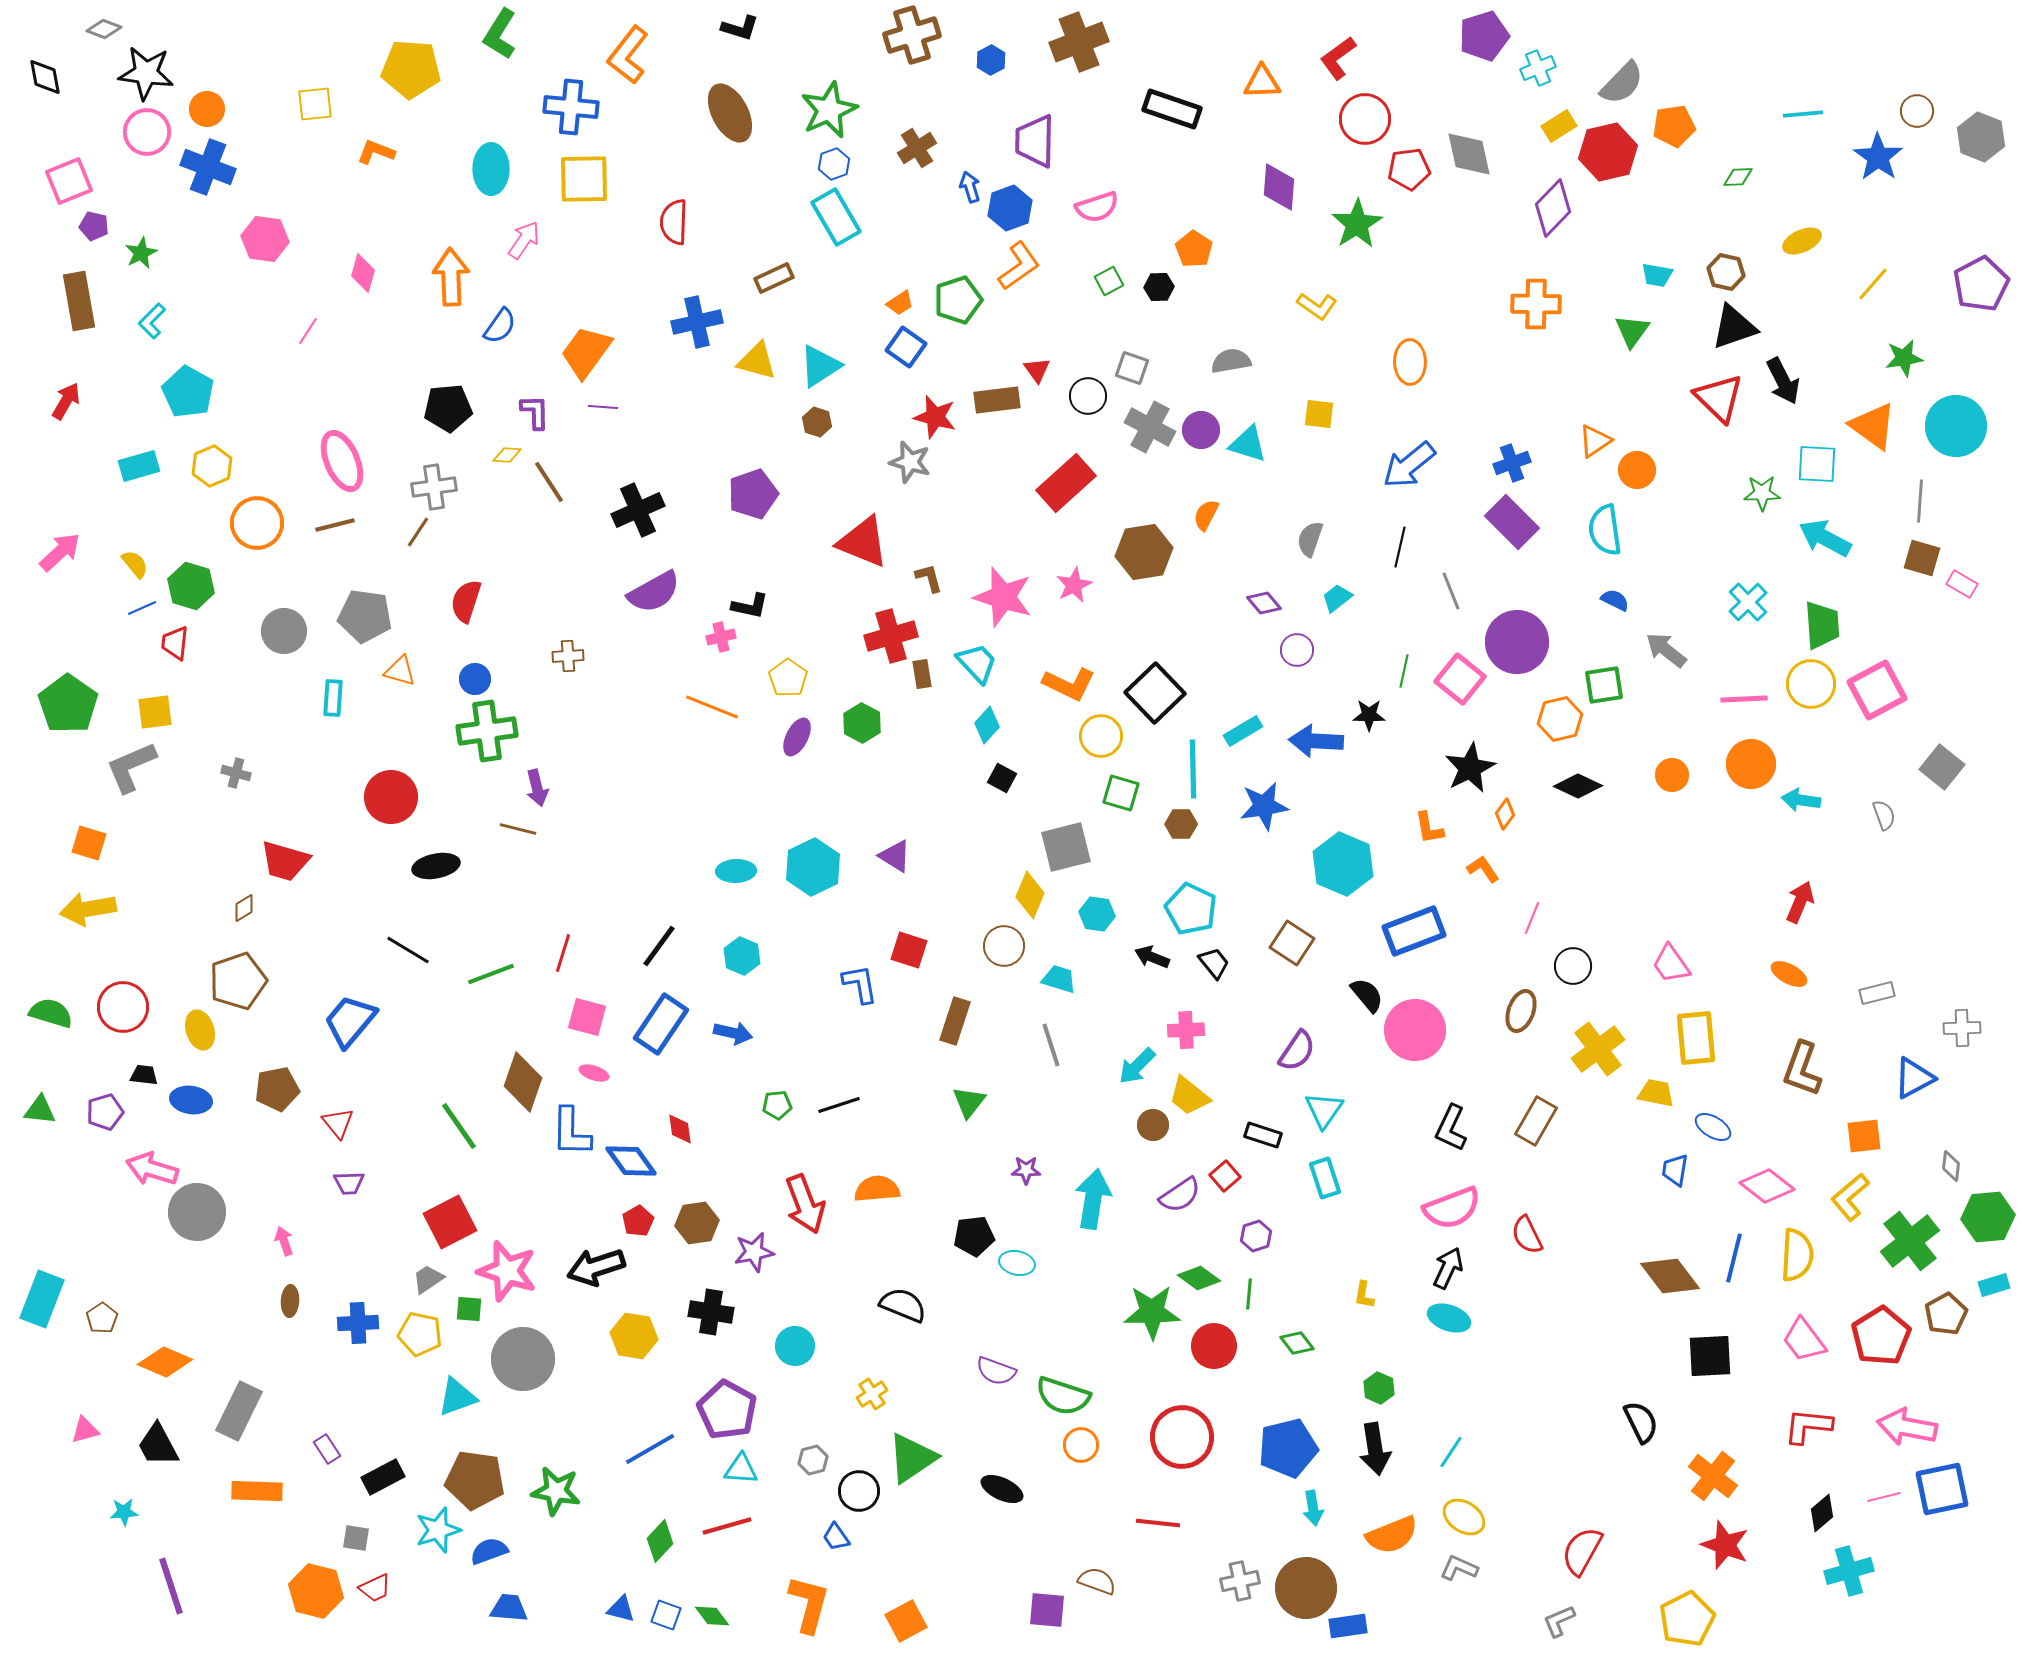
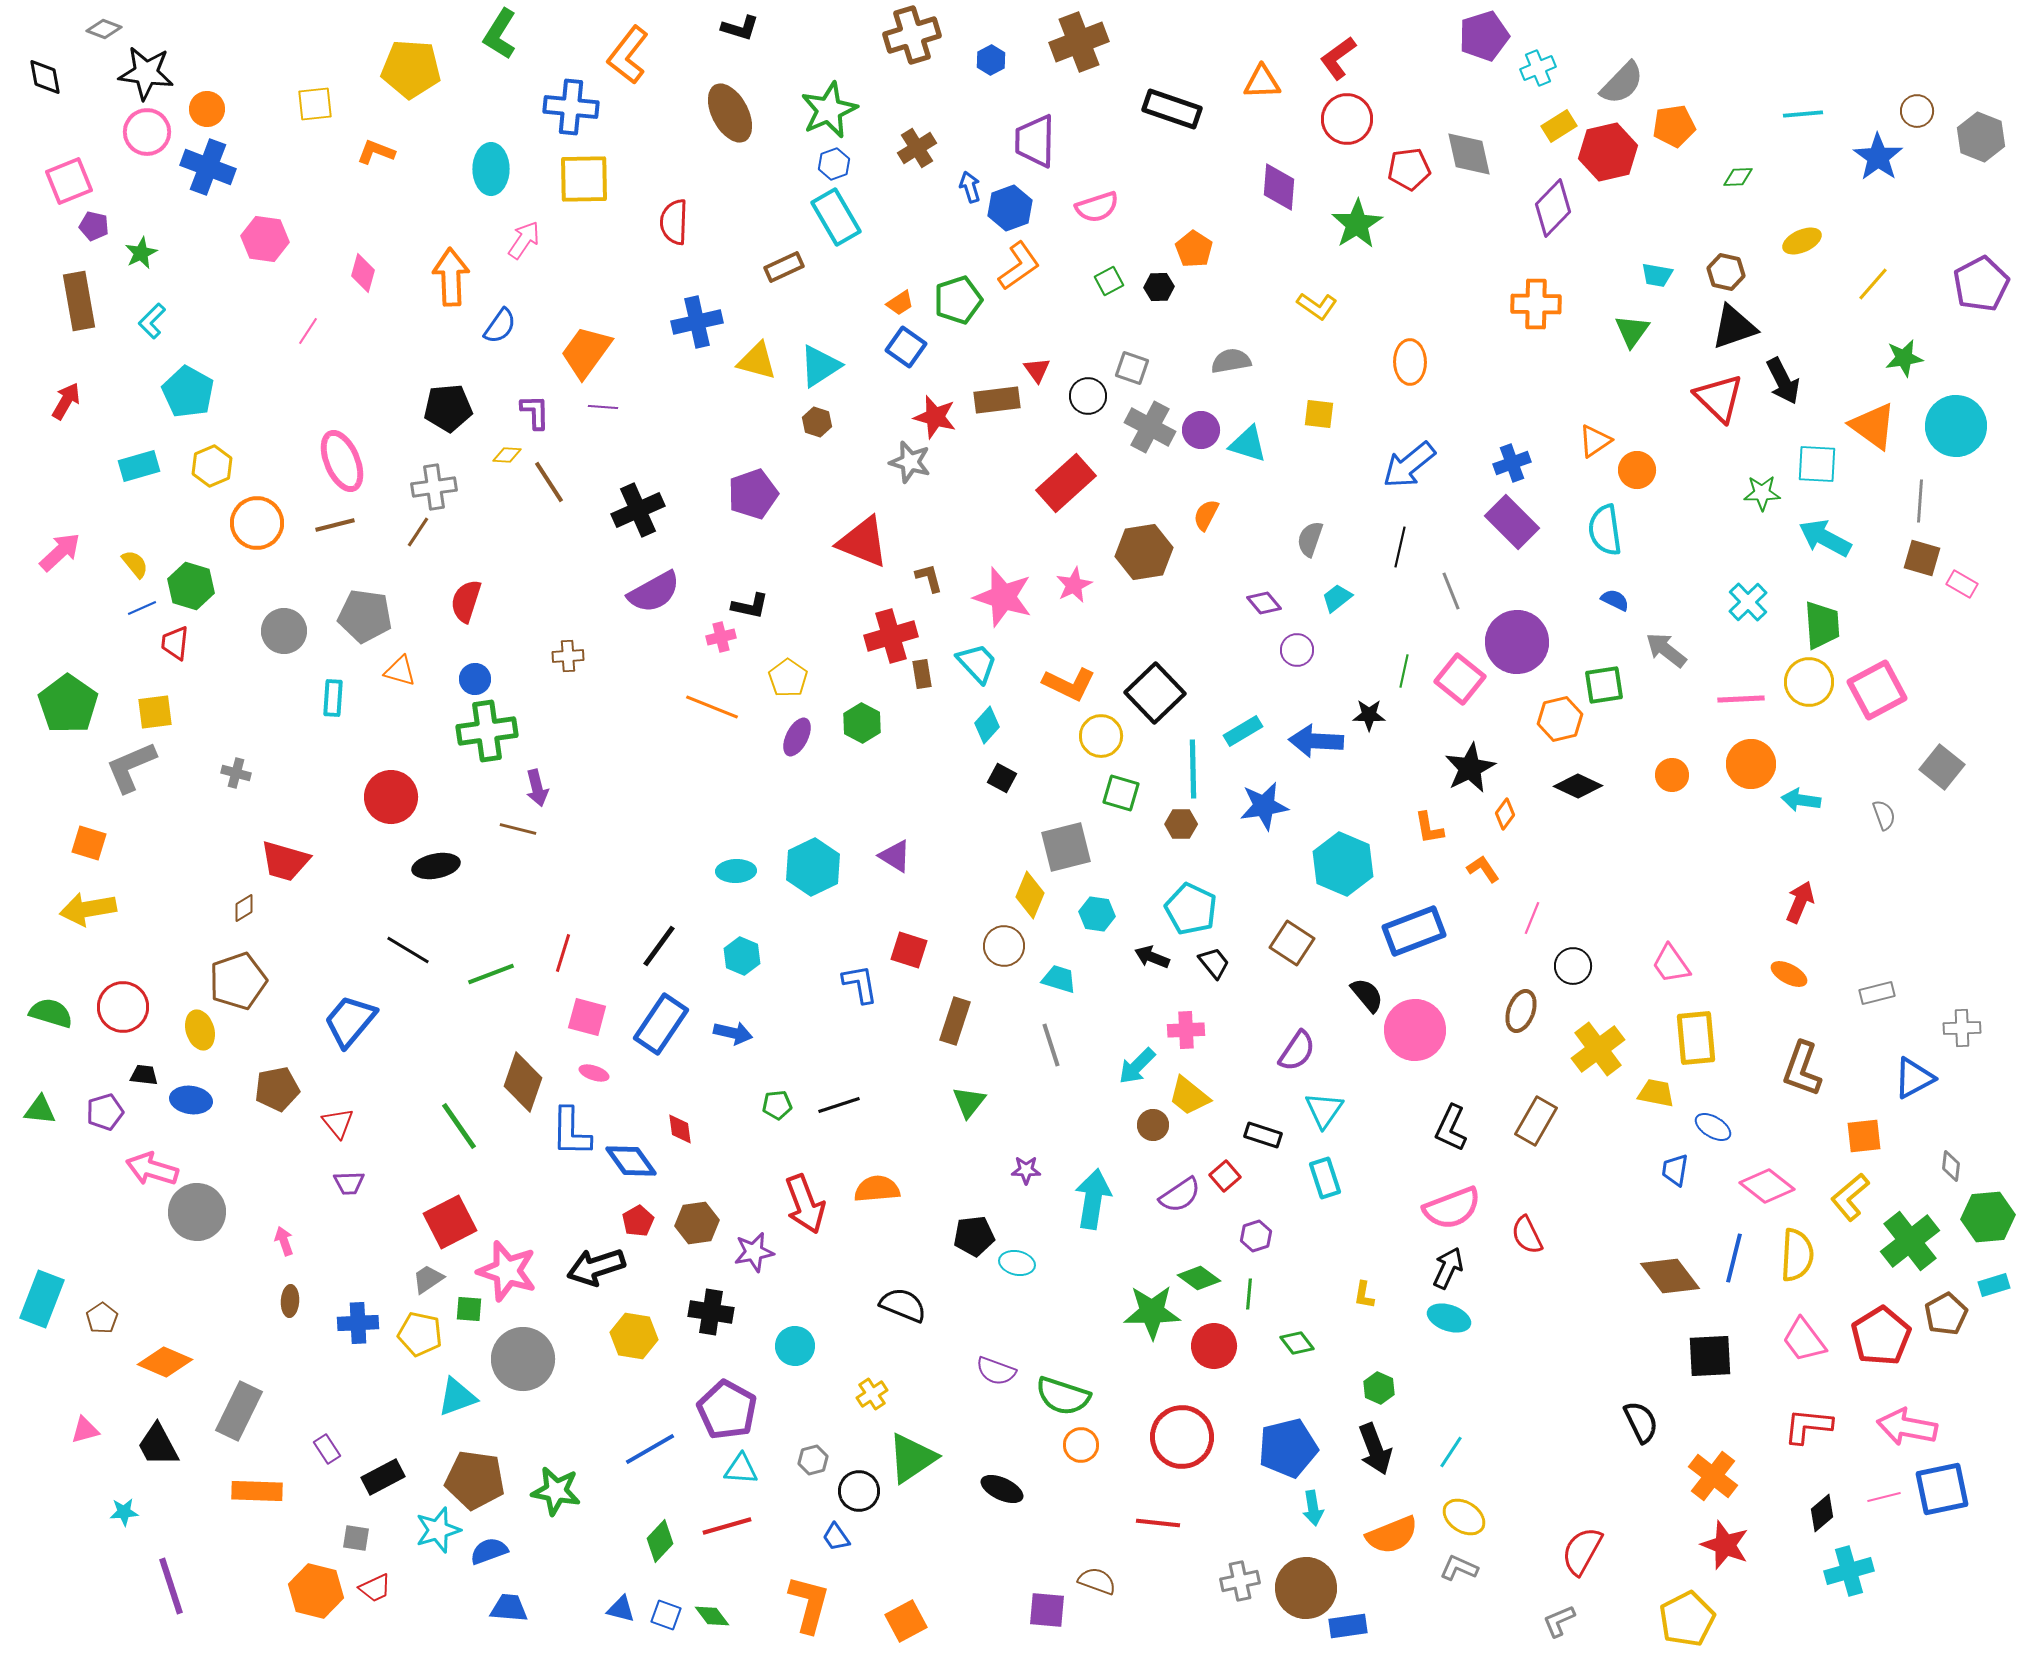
red circle at (1365, 119): moved 18 px left
brown rectangle at (774, 278): moved 10 px right, 11 px up
yellow circle at (1811, 684): moved 2 px left, 2 px up
pink line at (1744, 699): moved 3 px left
black arrow at (1375, 1449): rotated 12 degrees counterclockwise
